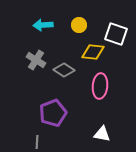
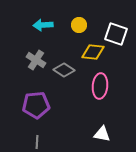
purple pentagon: moved 17 px left, 8 px up; rotated 16 degrees clockwise
